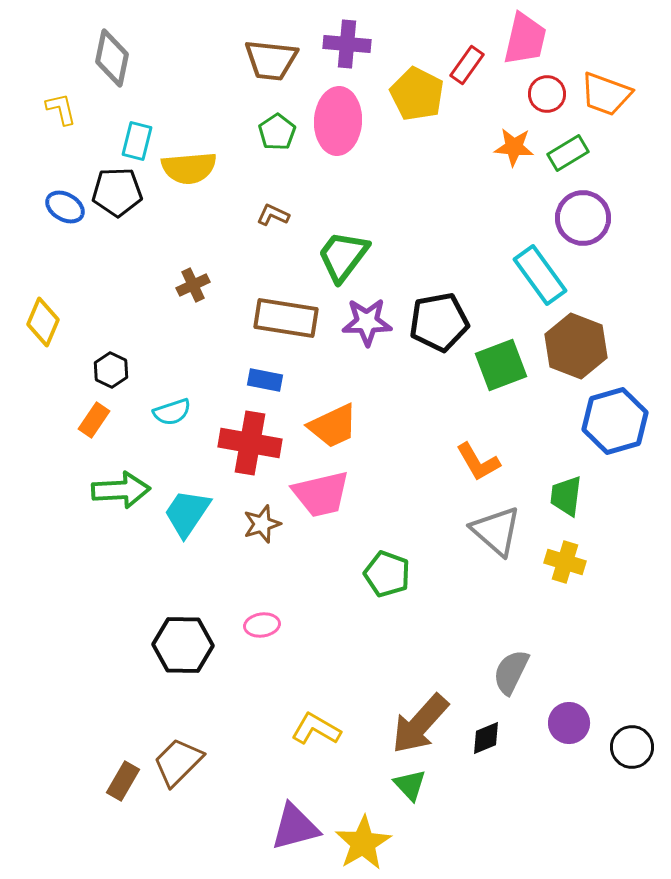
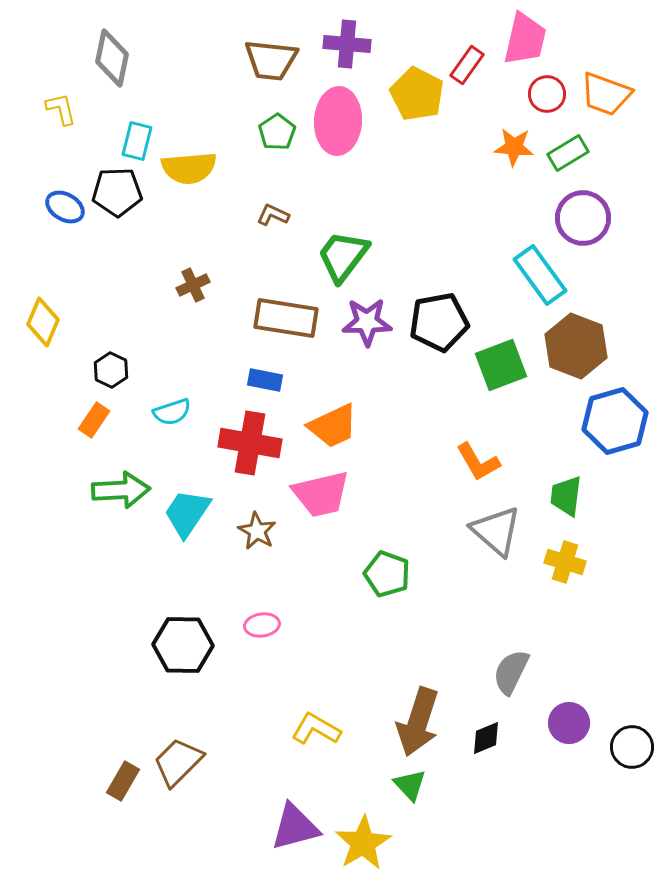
brown star at (262, 524): moved 5 px left, 7 px down; rotated 24 degrees counterclockwise
brown arrow at (420, 724): moved 2 px left, 2 px up; rotated 24 degrees counterclockwise
